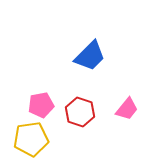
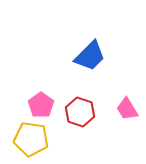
pink pentagon: rotated 25 degrees counterclockwise
pink trapezoid: rotated 110 degrees clockwise
yellow pentagon: rotated 16 degrees clockwise
